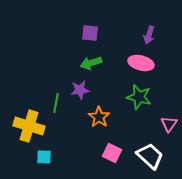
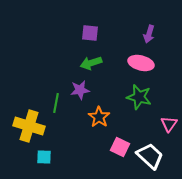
purple arrow: moved 1 px up
pink square: moved 8 px right, 6 px up
